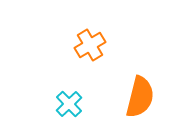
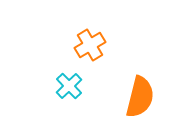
cyan cross: moved 18 px up
